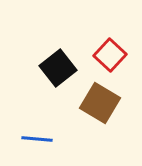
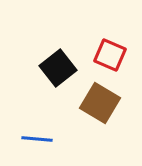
red square: rotated 20 degrees counterclockwise
